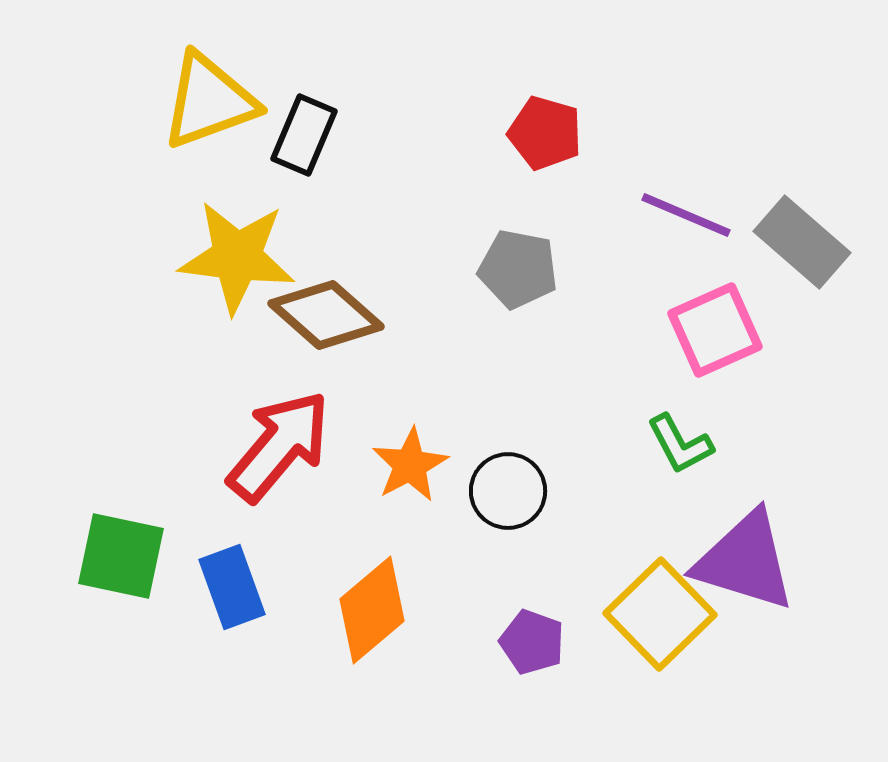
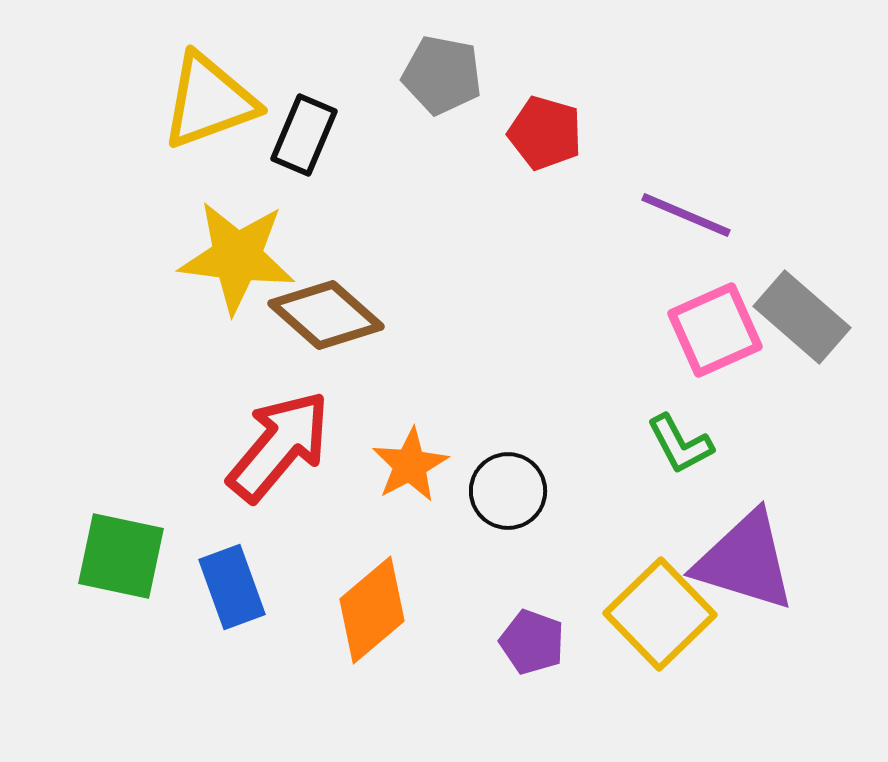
gray rectangle: moved 75 px down
gray pentagon: moved 76 px left, 194 px up
